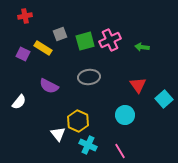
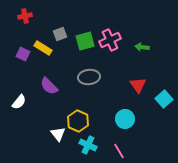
purple semicircle: rotated 18 degrees clockwise
cyan circle: moved 4 px down
pink line: moved 1 px left
